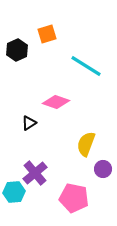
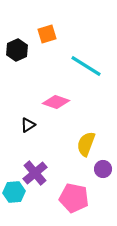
black triangle: moved 1 px left, 2 px down
